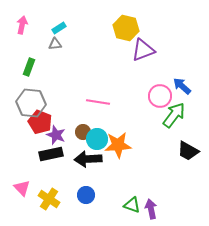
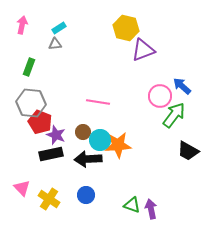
cyan circle: moved 3 px right, 1 px down
